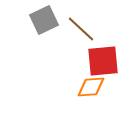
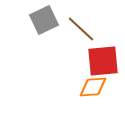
orange diamond: moved 2 px right
